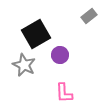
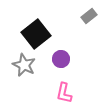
black square: rotated 8 degrees counterclockwise
purple circle: moved 1 px right, 4 px down
pink L-shape: rotated 15 degrees clockwise
